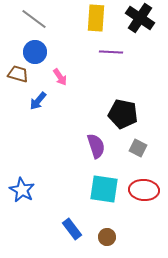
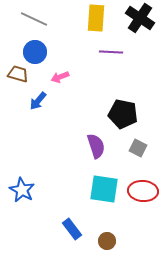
gray line: rotated 12 degrees counterclockwise
pink arrow: rotated 102 degrees clockwise
red ellipse: moved 1 px left, 1 px down
brown circle: moved 4 px down
